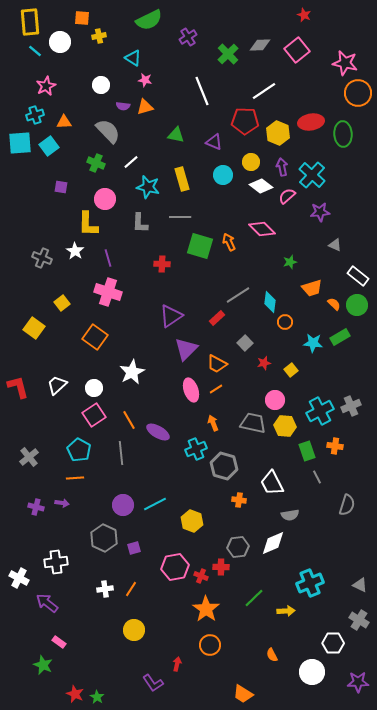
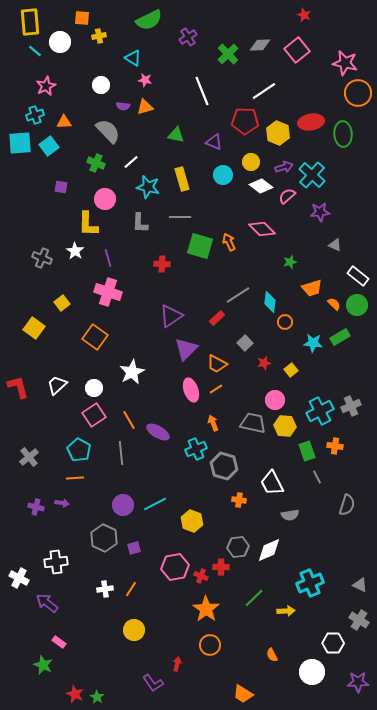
purple arrow at (282, 167): moved 2 px right; rotated 84 degrees clockwise
white diamond at (273, 543): moved 4 px left, 7 px down
